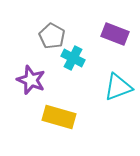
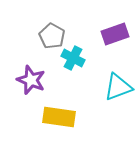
purple rectangle: rotated 40 degrees counterclockwise
yellow rectangle: rotated 8 degrees counterclockwise
